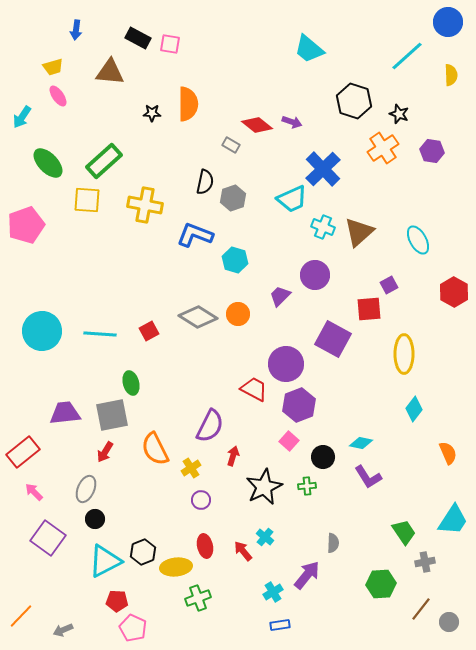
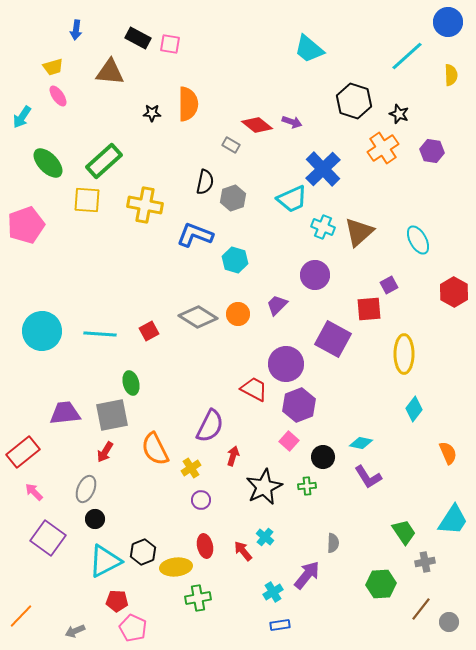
purple trapezoid at (280, 296): moved 3 px left, 9 px down
green cross at (198, 598): rotated 10 degrees clockwise
gray arrow at (63, 630): moved 12 px right, 1 px down
